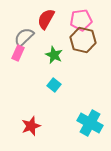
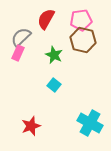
gray semicircle: moved 3 px left
